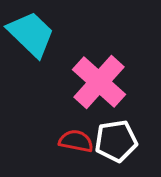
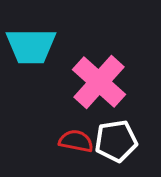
cyan trapezoid: moved 12 px down; rotated 136 degrees clockwise
